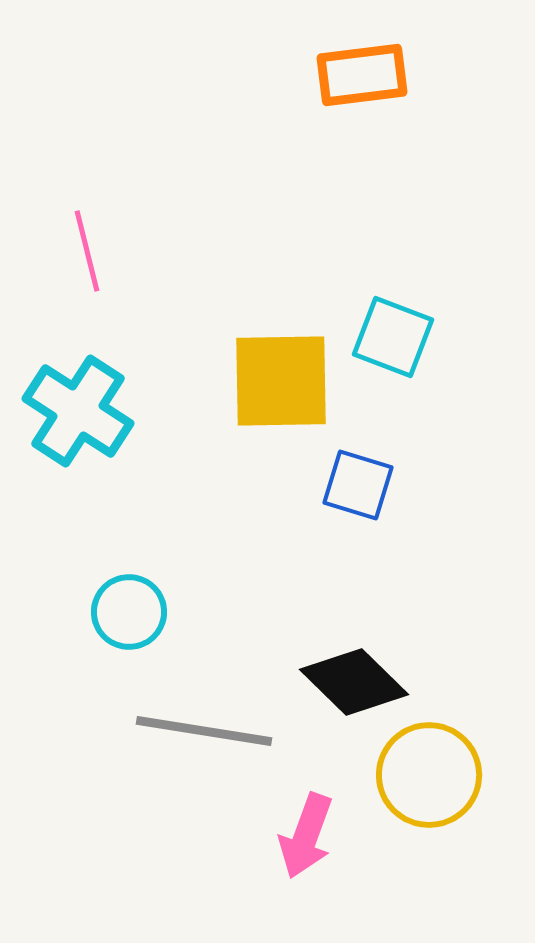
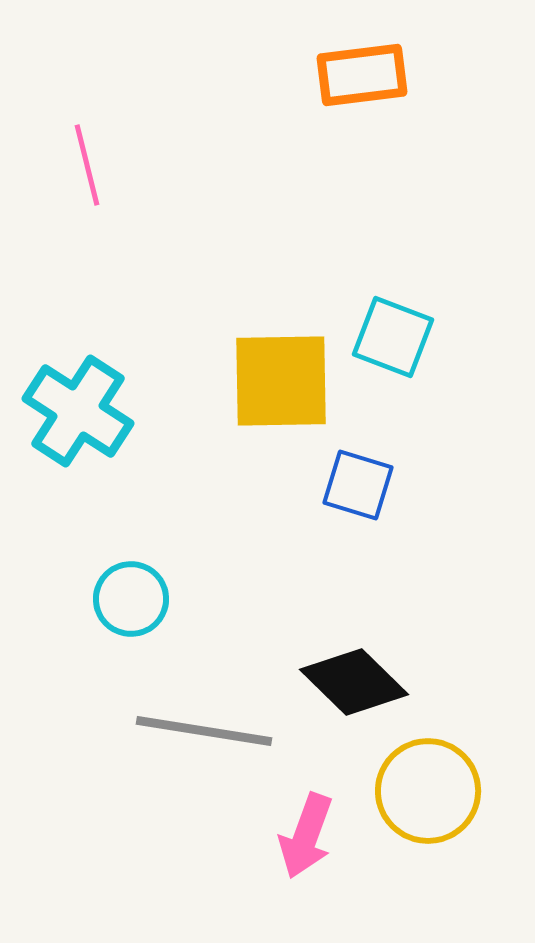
pink line: moved 86 px up
cyan circle: moved 2 px right, 13 px up
yellow circle: moved 1 px left, 16 px down
